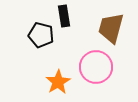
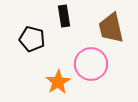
brown trapezoid: rotated 28 degrees counterclockwise
black pentagon: moved 9 px left, 4 px down
pink circle: moved 5 px left, 3 px up
